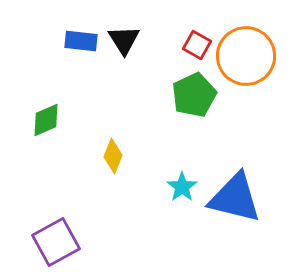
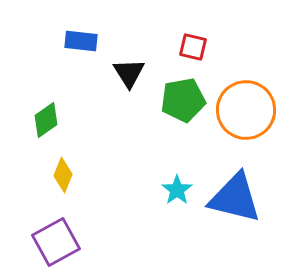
black triangle: moved 5 px right, 33 px down
red square: moved 4 px left, 2 px down; rotated 16 degrees counterclockwise
orange circle: moved 54 px down
green pentagon: moved 11 px left, 5 px down; rotated 15 degrees clockwise
green diamond: rotated 12 degrees counterclockwise
yellow diamond: moved 50 px left, 19 px down
cyan star: moved 5 px left, 3 px down
